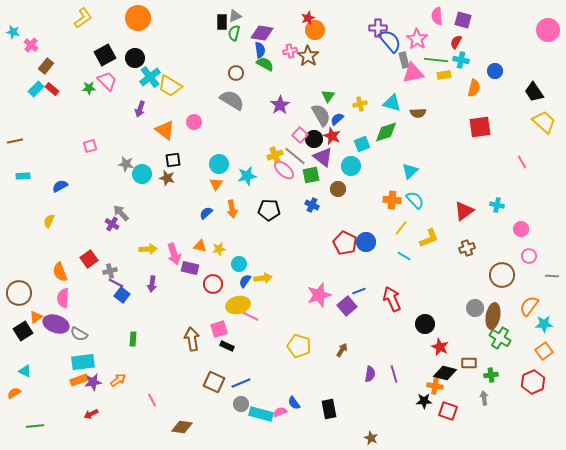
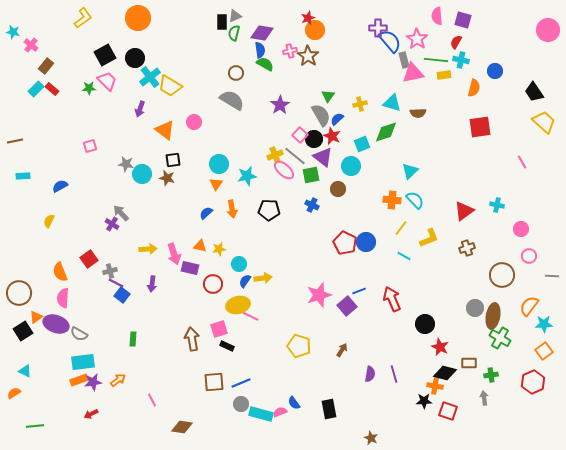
brown square at (214, 382): rotated 30 degrees counterclockwise
